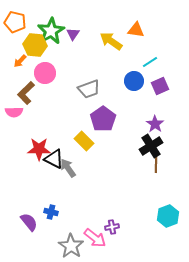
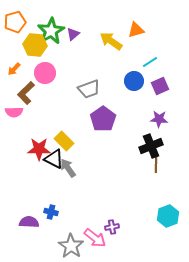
orange pentagon: rotated 30 degrees counterclockwise
orange triangle: rotated 24 degrees counterclockwise
purple triangle: rotated 16 degrees clockwise
orange arrow: moved 6 px left, 8 px down
purple star: moved 4 px right, 5 px up; rotated 30 degrees counterclockwise
yellow rectangle: moved 20 px left
black cross: rotated 10 degrees clockwise
purple semicircle: rotated 48 degrees counterclockwise
